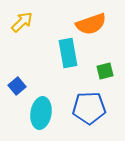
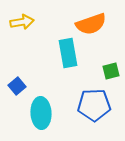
yellow arrow: rotated 35 degrees clockwise
green square: moved 6 px right
blue pentagon: moved 5 px right, 3 px up
cyan ellipse: rotated 12 degrees counterclockwise
